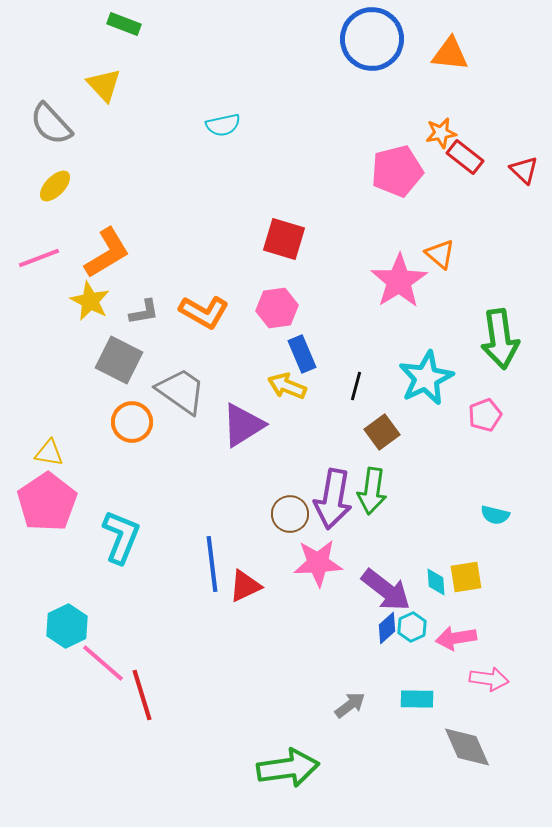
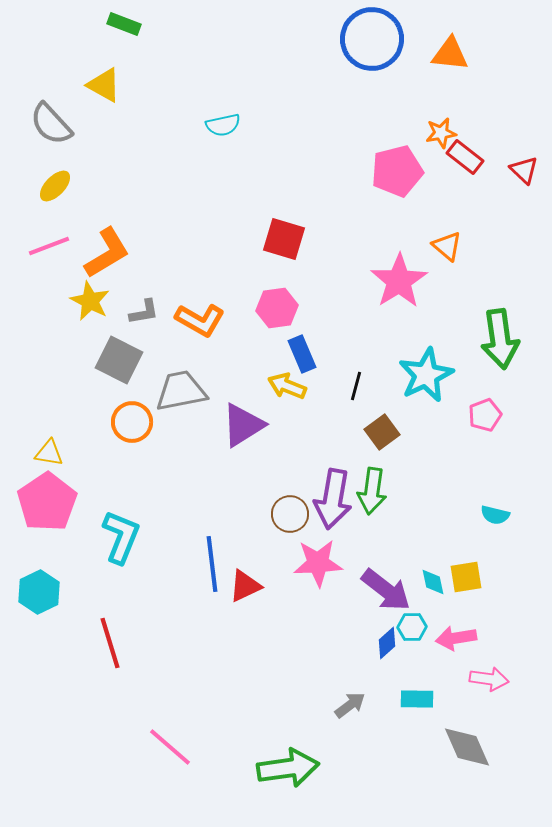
yellow triangle at (104, 85): rotated 18 degrees counterclockwise
orange triangle at (440, 254): moved 7 px right, 8 px up
pink line at (39, 258): moved 10 px right, 12 px up
orange L-shape at (204, 312): moved 4 px left, 8 px down
cyan star at (426, 378): moved 3 px up
gray trapezoid at (181, 391): rotated 46 degrees counterclockwise
cyan diamond at (436, 582): moved 3 px left; rotated 8 degrees counterclockwise
cyan hexagon at (67, 626): moved 28 px left, 34 px up
cyan hexagon at (412, 627): rotated 24 degrees clockwise
blue diamond at (387, 628): moved 15 px down
pink line at (103, 663): moved 67 px right, 84 px down
red line at (142, 695): moved 32 px left, 52 px up
